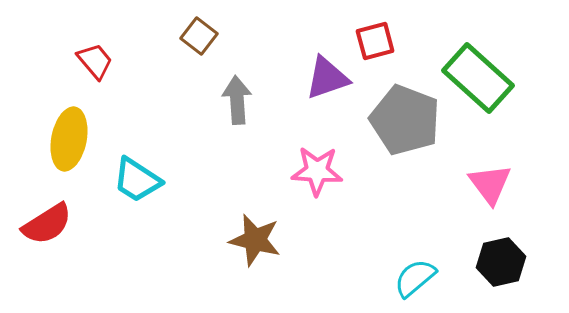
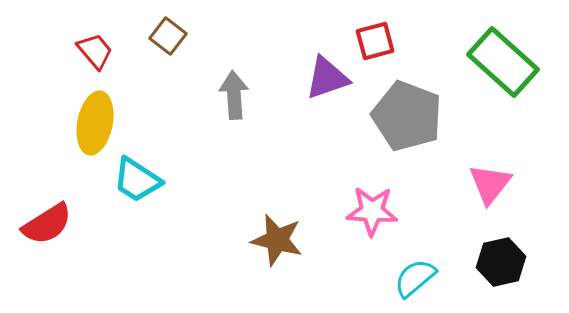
brown square: moved 31 px left
red trapezoid: moved 10 px up
green rectangle: moved 25 px right, 16 px up
gray arrow: moved 3 px left, 5 px up
gray pentagon: moved 2 px right, 4 px up
yellow ellipse: moved 26 px right, 16 px up
pink star: moved 55 px right, 40 px down
pink triangle: rotated 15 degrees clockwise
brown star: moved 22 px right
